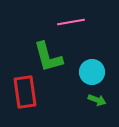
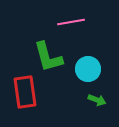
cyan circle: moved 4 px left, 3 px up
